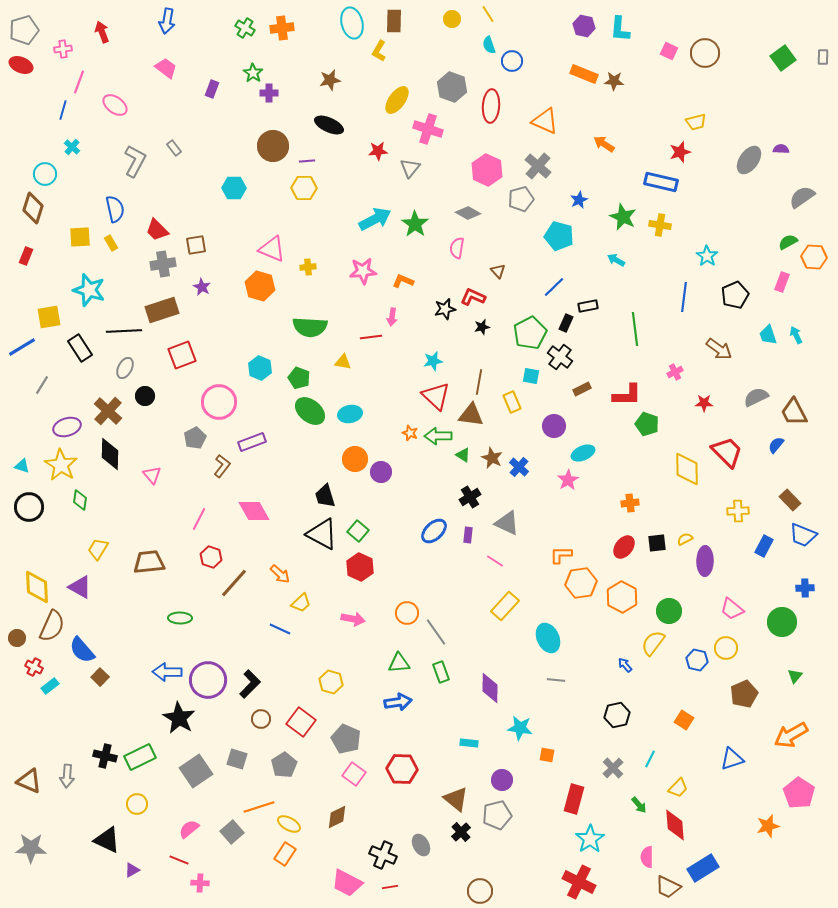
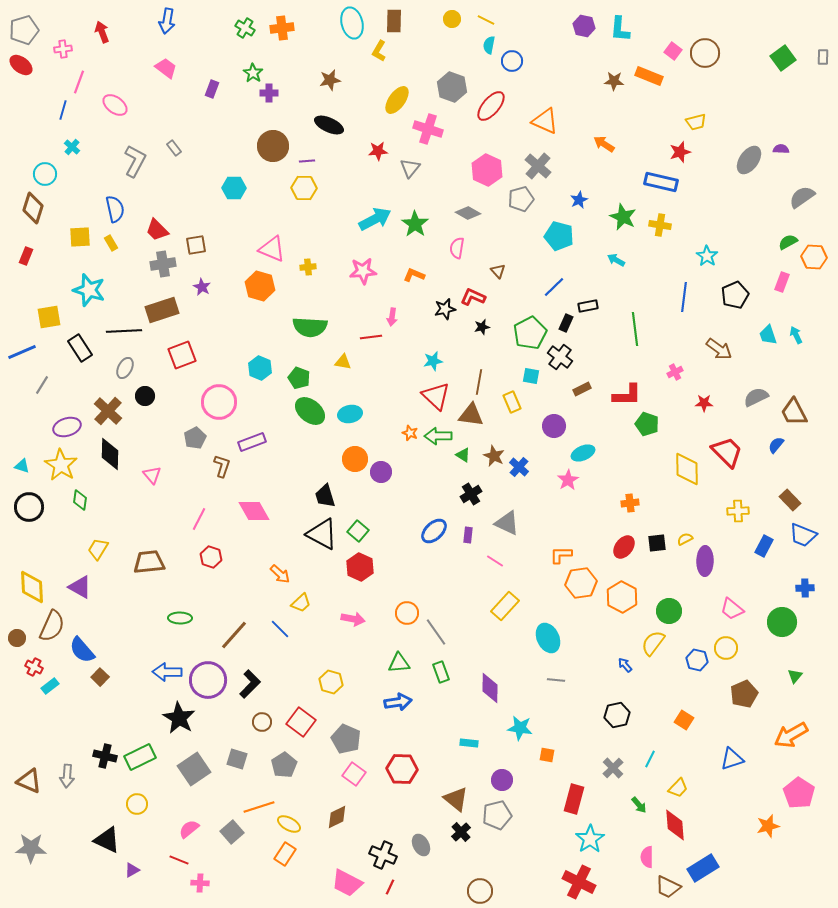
yellow line at (488, 14): moved 2 px left, 6 px down; rotated 30 degrees counterclockwise
cyan semicircle at (489, 45): rotated 30 degrees clockwise
pink square at (669, 51): moved 4 px right; rotated 12 degrees clockwise
red ellipse at (21, 65): rotated 15 degrees clockwise
orange rectangle at (584, 74): moved 65 px right, 2 px down
red ellipse at (491, 106): rotated 36 degrees clockwise
orange L-shape at (403, 281): moved 11 px right, 6 px up
blue line at (22, 347): moved 5 px down; rotated 8 degrees clockwise
brown star at (492, 458): moved 2 px right, 2 px up
brown L-shape at (222, 466): rotated 20 degrees counterclockwise
black cross at (470, 497): moved 1 px right, 3 px up
brown line at (234, 583): moved 52 px down
yellow diamond at (37, 587): moved 5 px left
blue line at (280, 629): rotated 20 degrees clockwise
brown circle at (261, 719): moved 1 px right, 3 px down
gray square at (196, 771): moved 2 px left, 2 px up
red line at (390, 887): rotated 56 degrees counterclockwise
